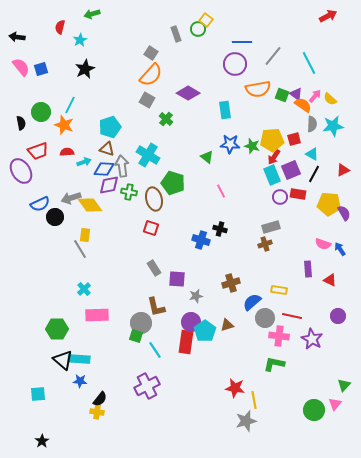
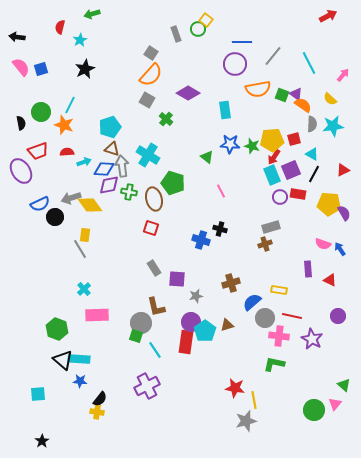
pink arrow at (315, 96): moved 28 px right, 21 px up
brown triangle at (107, 149): moved 5 px right
green hexagon at (57, 329): rotated 20 degrees clockwise
green triangle at (344, 385): rotated 32 degrees counterclockwise
